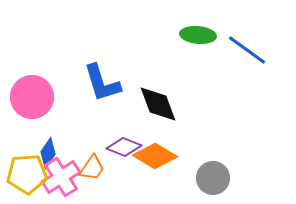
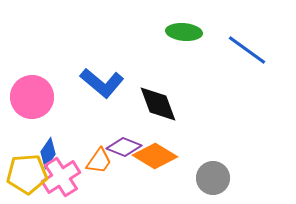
green ellipse: moved 14 px left, 3 px up
blue L-shape: rotated 33 degrees counterclockwise
orange trapezoid: moved 7 px right, 7 px up
